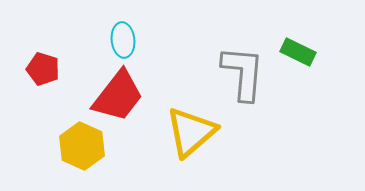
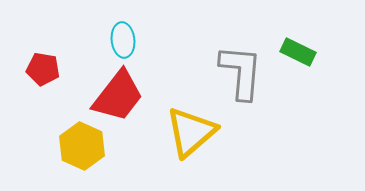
red pentagon: rotated 8 degrees counterclockwise
gray L-shape: moved 2 px left, 1 px up
